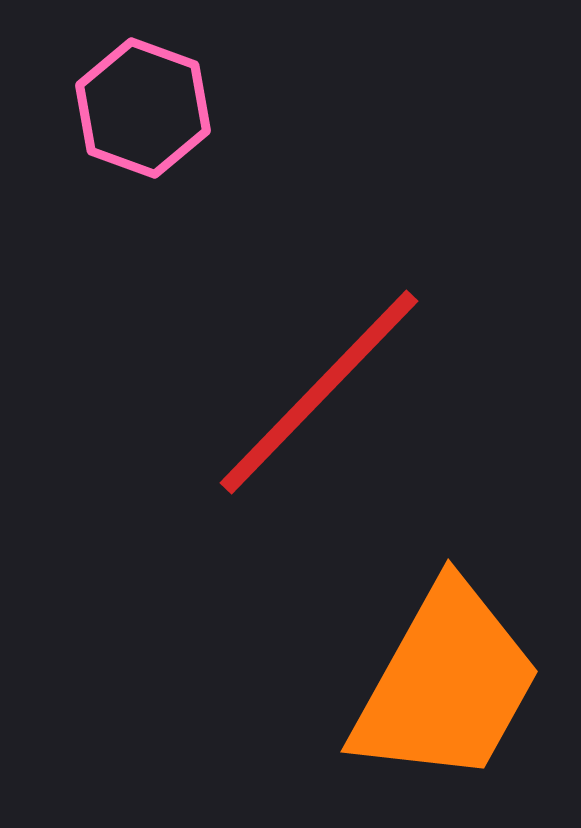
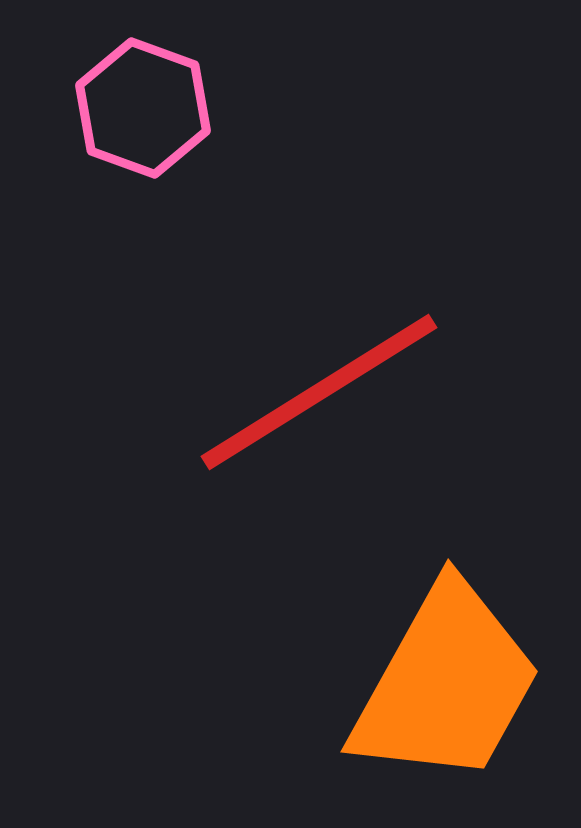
red line: rotated 14 degrees clockwise
